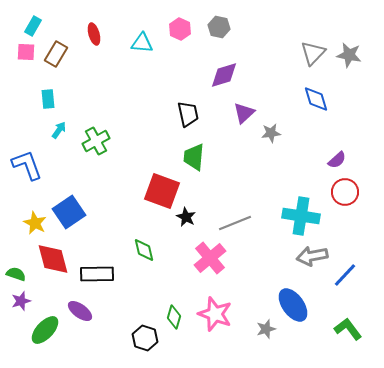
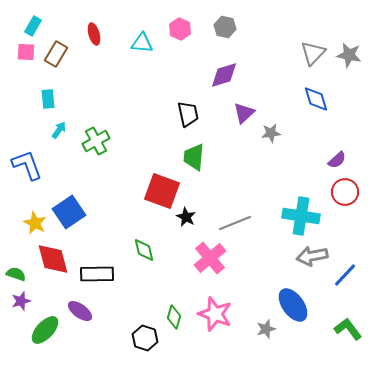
gray hexagon at (219, 27): moved 6 px right
